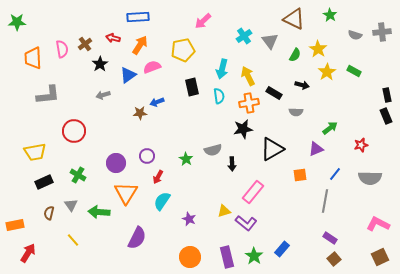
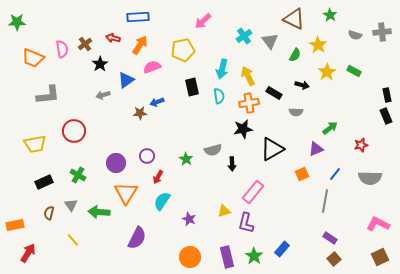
yellow star at (318, 49): moved 4 px up
orange trapezoid at (33, 58): rotated 65 degrees counterclockwise
blue triangle at (128, 75): moved 2 px left, 5 px down
yellow trapezoid at (35, 152): moved 8 px up
orange square at (300, 175): moved 2 px right, 1 px up; rotated 16 degrees counterclockwise
purple L-shape at (246, 223): rotated 65 degrees clockwise
